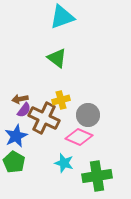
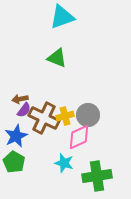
green triangle: rotated 15 degrees counterclockwise
yellow cross: moved 4 px right, 16 px down
pink diamond: rotated 48 degrees counterclockwise
